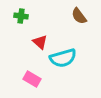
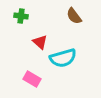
brown semicircle: moved 5 px left
